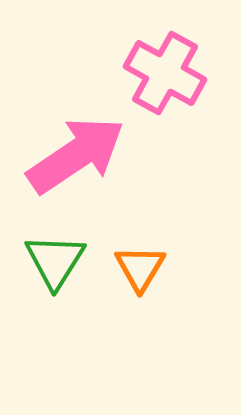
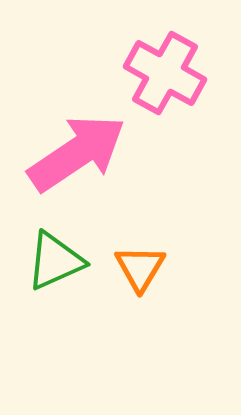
pink arrow: moved 1 px right, 2 px up
green triangle: rotated 34 degrees clockwise
